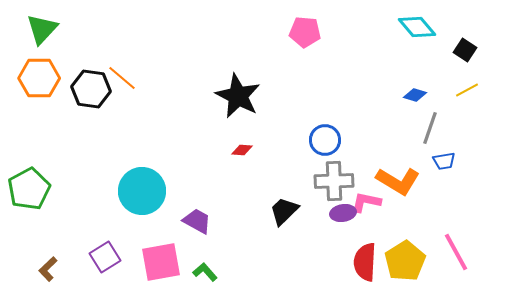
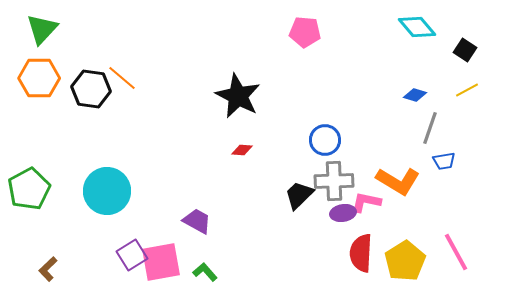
cyan circle: moved 35 px left
black trapezoid: moved 15 px right, 16 px up
purple square: moved 27 px right, 2 px up
red semicircle: moved 4 px left, 9 px up
